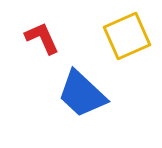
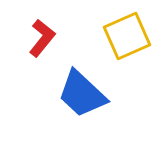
red L-shape: rotated 63 degrees clockwise
